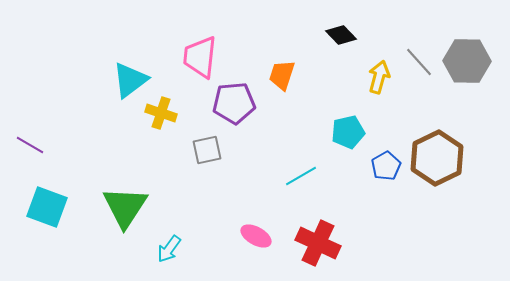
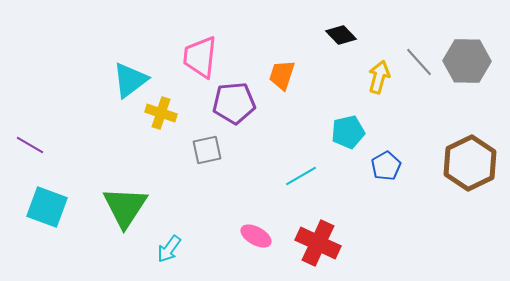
brown hexagon: moved 33 px right, 5 px down
